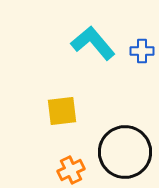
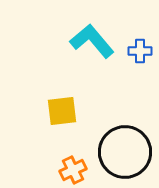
cyan L-shape: moved 1 px left, 2 px up
blue cross: moved 2 px left
orange cross: moved 2 px right
